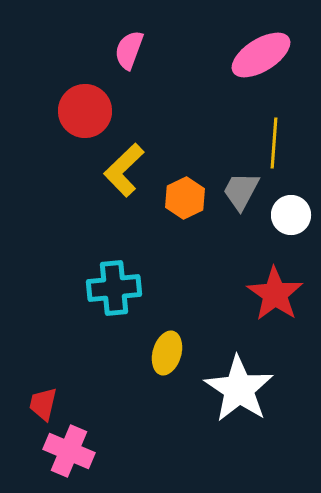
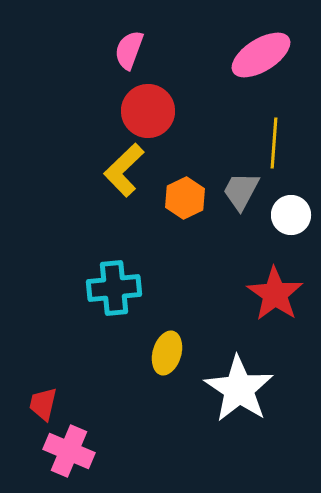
red circle: moved 63 px right
